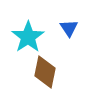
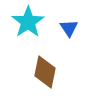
cyan star: moved 15 px up
